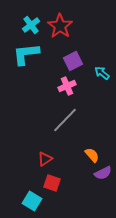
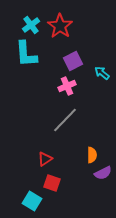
cyan L-shape: rotated 88 degrees counterclockwise
orange semicircle: rotated 42 degrees clockwise
